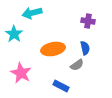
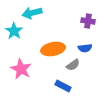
cyan star: moved 3 px up
blue semicircle: rotated 96 degrees clockwise
gray semicircle: moved 4 px left
pink star: moved 4 px up
blue rectangle: moved 2 px right
